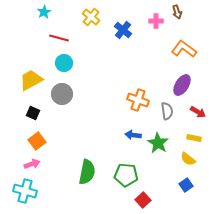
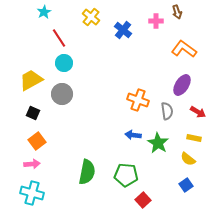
red line: rotated 42 degrees clockwise
pink arrow: rotated 14 degrees clockwise
cyan cross: moved 7 px right, 2 px down
